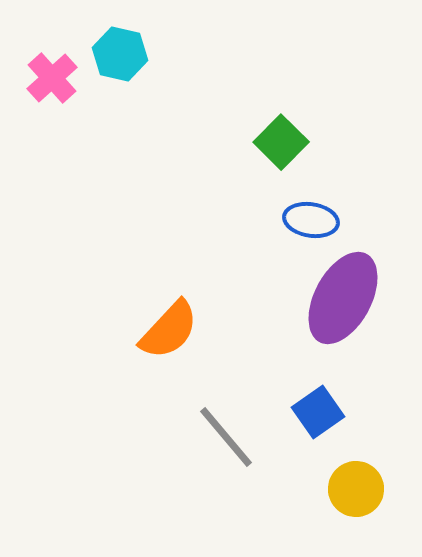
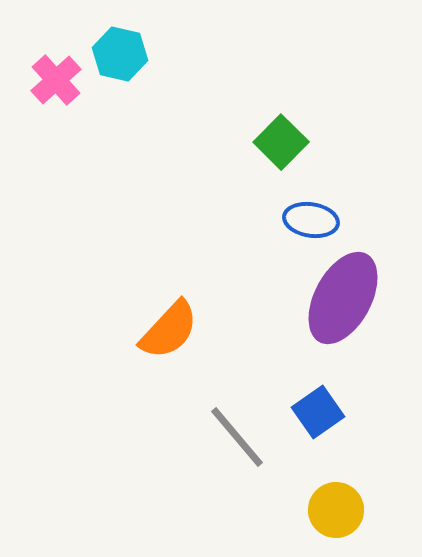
pink cross: moved 4 px right, 2 px down
gray line: moved 11 px right
yellow circle: moved 20 px left, 21 px down
